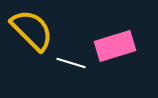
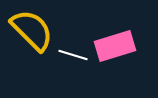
white line: moved 2 px right, 8 px up
